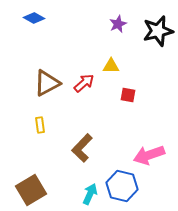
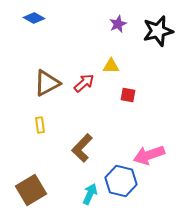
blue hexagon: moved 1 px left, 5 px up
